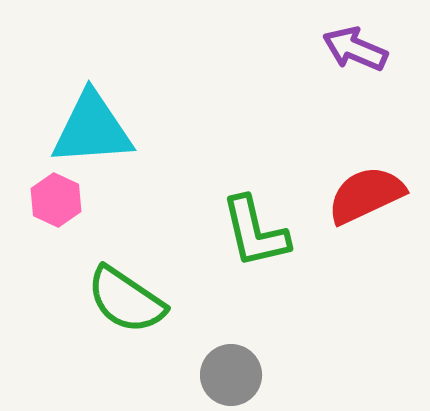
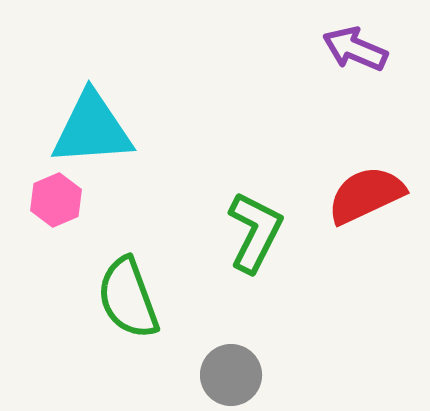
pink hexagon: rotated 12 degrees clockwise
green L-shape: rotated 140 degrees counterclockwise
green semicircle: moved 2 px right, 2 px up; rotated 36 degrees clockwise
